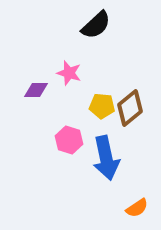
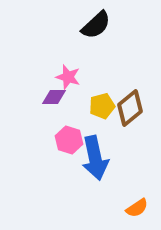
pink star: moved 1 px left, 4 px down
purple diamond: moved 18 px right, 7 px down
yellow pentagon: rotated 20 degrees counterclockwise
blue arrow: moved 11 px left
